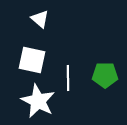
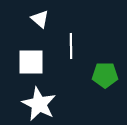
white square: moved 1 px left, 2 px down; rotated 12 degrees counterclockwise
white line: moved 3 px right, 32 px up
white star: moved 1 px right, 3 px down
